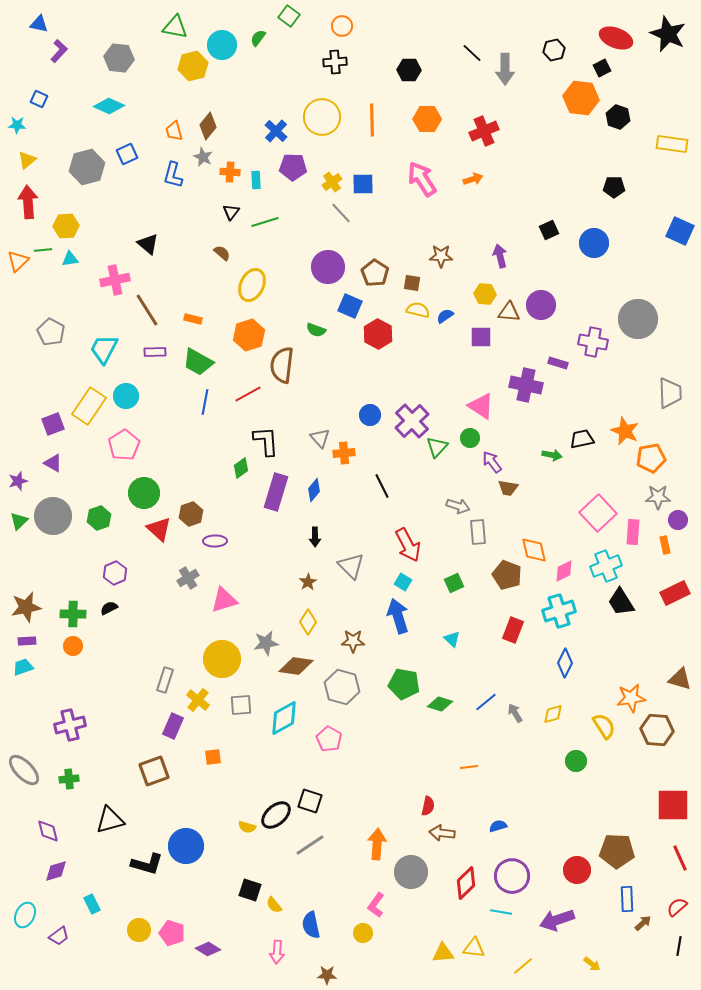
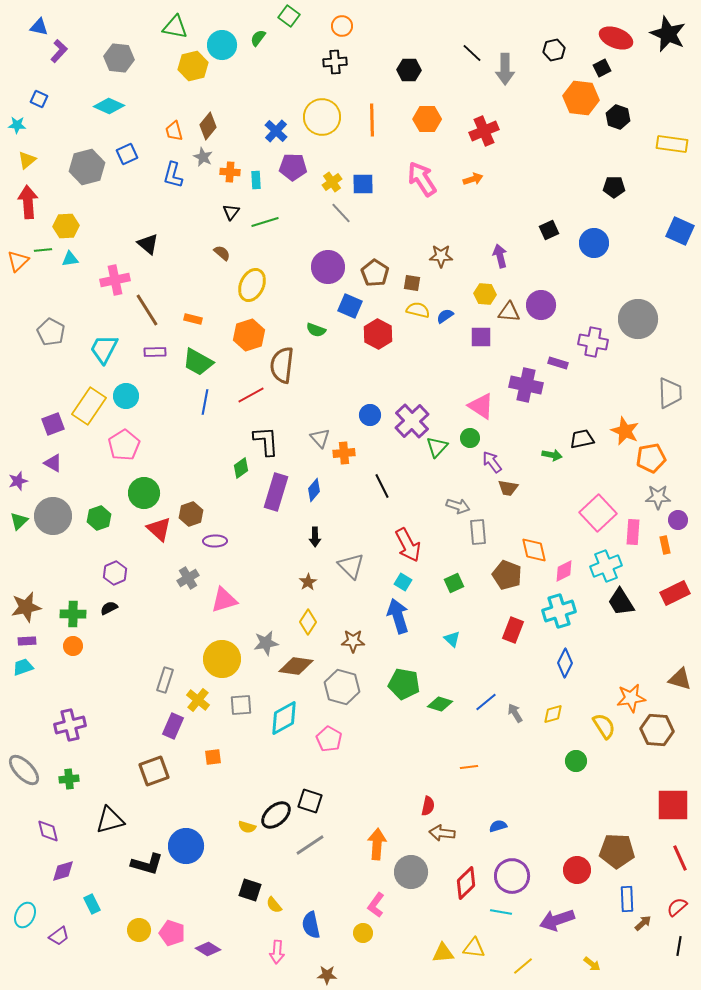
blue triangle at (39, 24): moved 3 px down
red line at (248, 394): moved 3 px right, 1 px down
purple diamond at (56, 871): moved 7 px right
